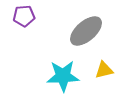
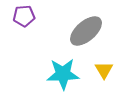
yellow triangle: rotated 48 degrees counterclockwise
cyan star: moved 2 px up
